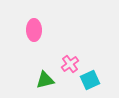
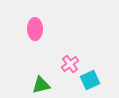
pink ellipse: moved 1 px right, 1 px up
green triangle: moved 4 px left, 5 px down
